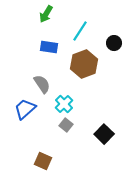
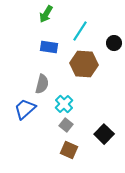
brown hexagon: rotated 24 degrees clockwise
gray semicircle: rotated 48 degrees clockwise
brown square: moved 26 px right, 11 px up
